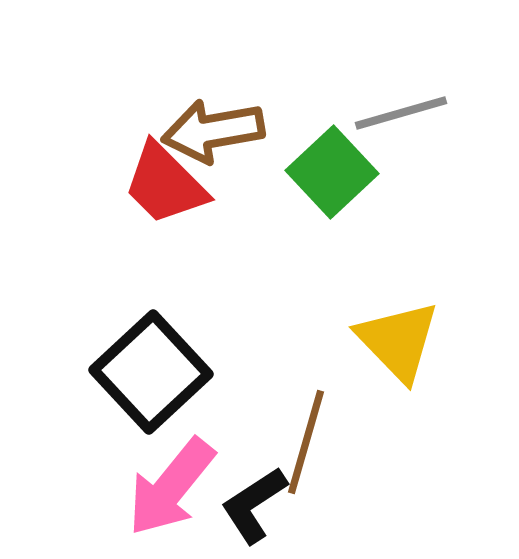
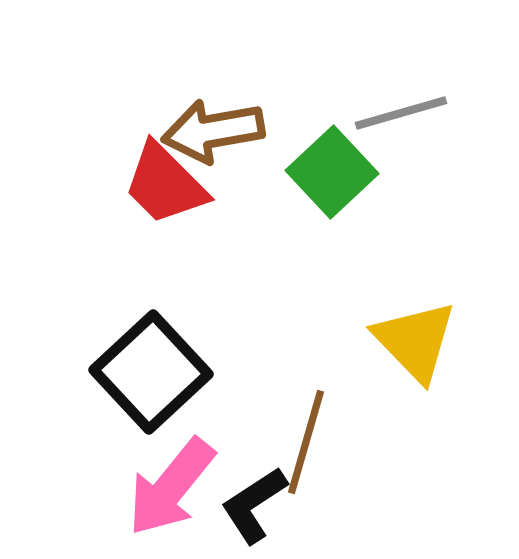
yellow triangle: moved 17 px right
